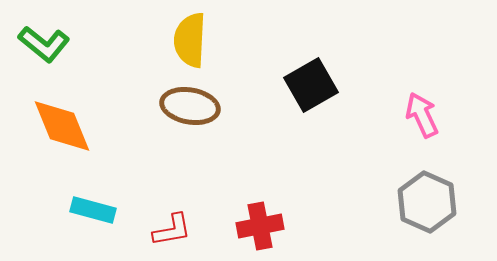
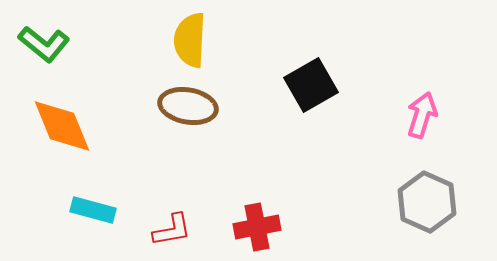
brown ellipse: moved 2 px left
pink arrow: rotated 42 degrees clockwise
red cross: moved 3 px left, 1 px down
